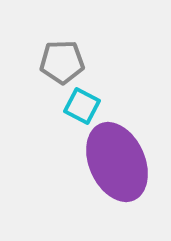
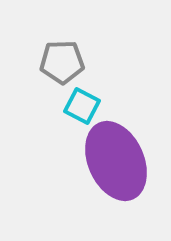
purple ellipse: moved 1 px left, 1 px up
